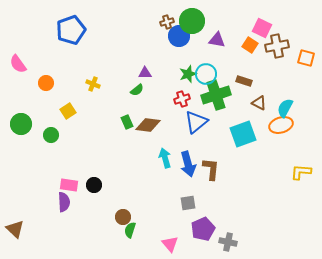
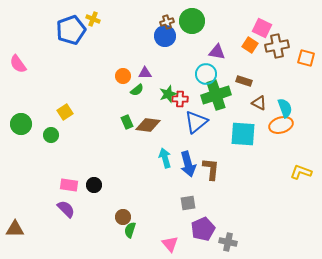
blue circle at (179, 36): moved 14 px left
purple triangle at (217, 40): moved 12 px down
green star at (188, 74): moved 20 px left, 20 px down
orange circle at (46, 83): moved 77 px right, 7 px up
yellow cross at (93, 84): moved 65 px up
red cross at (182, 99): moved 2 px left; rotated 21 degrees clockwise
cyan semicircle at (285, 108): rotated 132 degrees clockwise
yellow square at (68, 111): moved 3 px left, 1 px down
cyan square at (243, 134): rotated 24 degrees clockwise
yellow L-shape at (301, 172): rotated 15 degrees clockwise
purple semicircle at (64, 202): moved 2 px right, 7 px down; rotated 42 degrees counterclockwise
brown triangle at (15, 229): rotated 42 degrees counterclockwise
